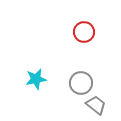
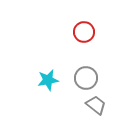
cyan star: moved 12 px right, 1 px down
gray circle: moved 5 px right, 5 px up
